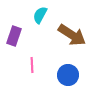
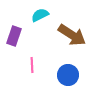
cyan semicircle: rotated 36 degrees clockwise
